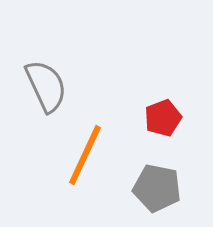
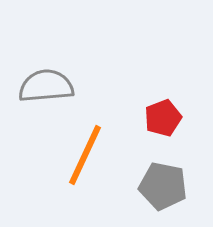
gray semicircle: rotated 70 degrees counterclockwise
gray pentagon: moved 6 px right, 2 px up
